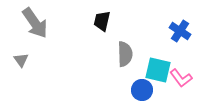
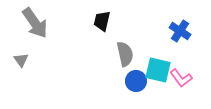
gray semicircle: rotated 10 degrees counterclockwise
blue circle: moved 6 px left, 9 px up
